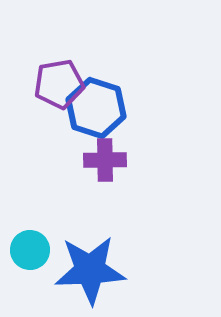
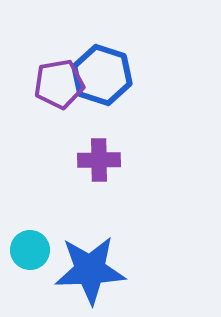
blue hexagon: moved 6 px right, 33 px up
purple cross: moved 6 px left
